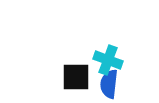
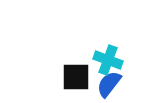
blue semicircle: rotated 32 degrees clockwise
